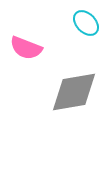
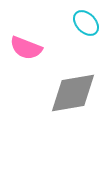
gray diamond: moved 1 px left, 1 px down
